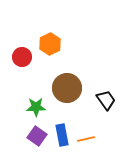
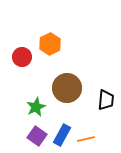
black trapezoid: rotated 40 degrees clockwise
green star: rotated 24 degrees counterclockwise
blue rectangle: rotated 40 degrees clockwise
